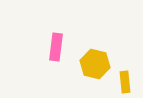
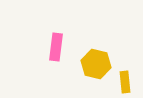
yellow hexagon: moved 1 px right
